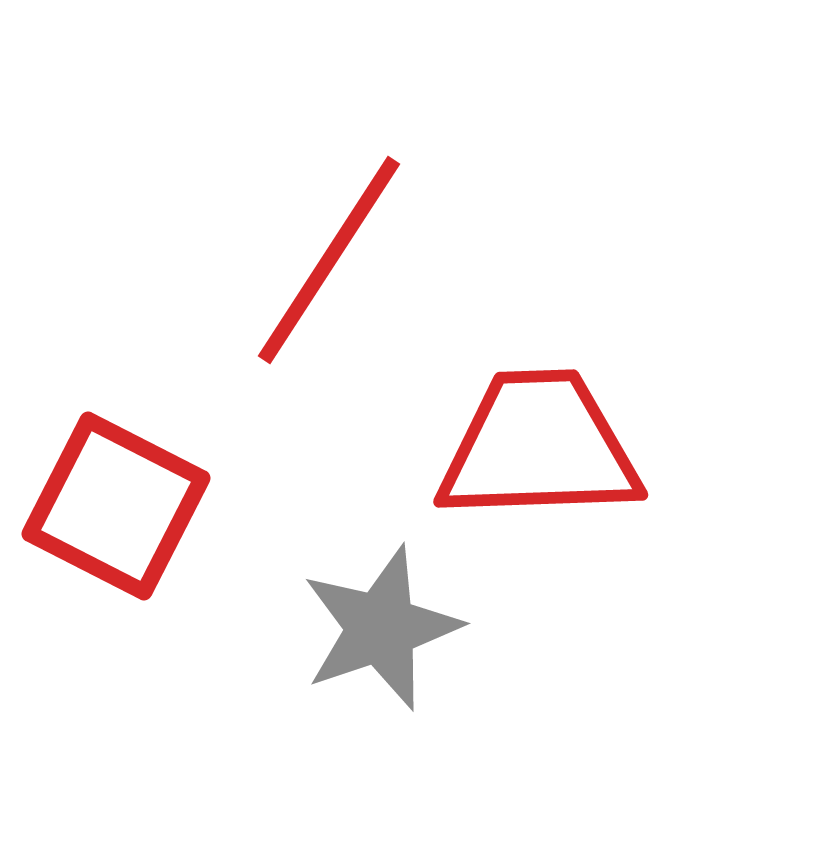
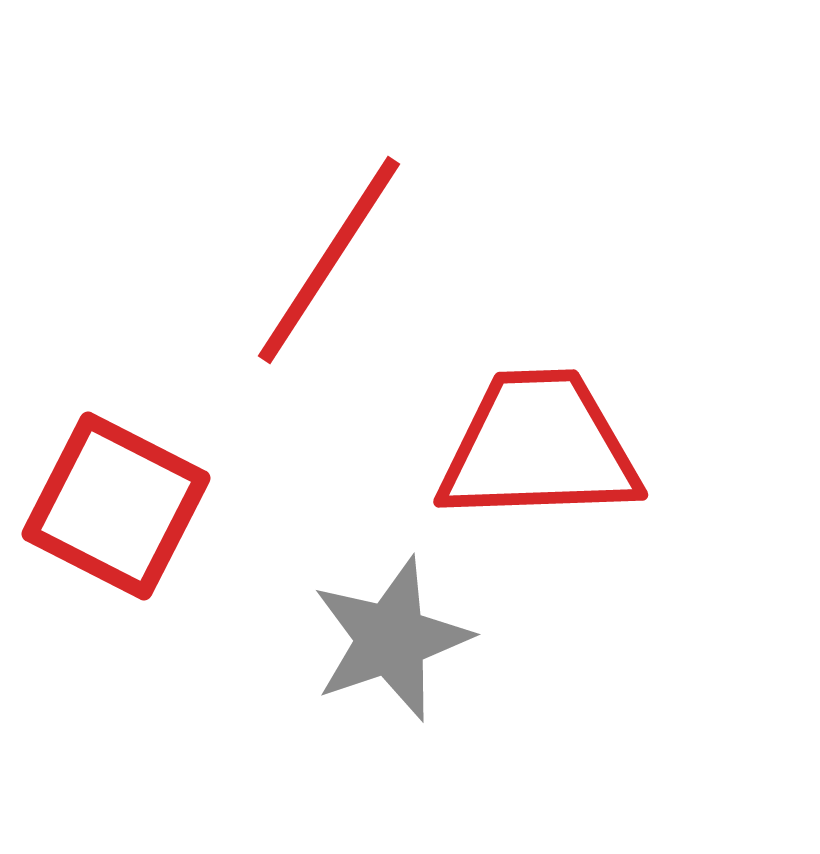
gray star: moved 10 px right, 11 px down
